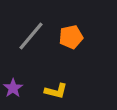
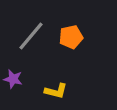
purple star: moved 9 px up; rotated 24 degrees counterclockwise
